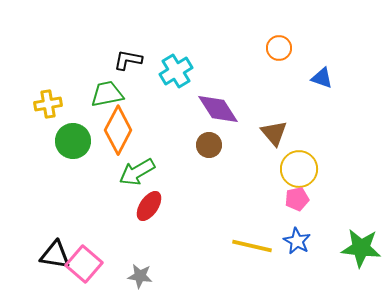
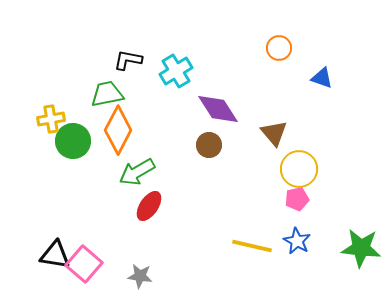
yellow cross: moved 3 px right, 15 px down
